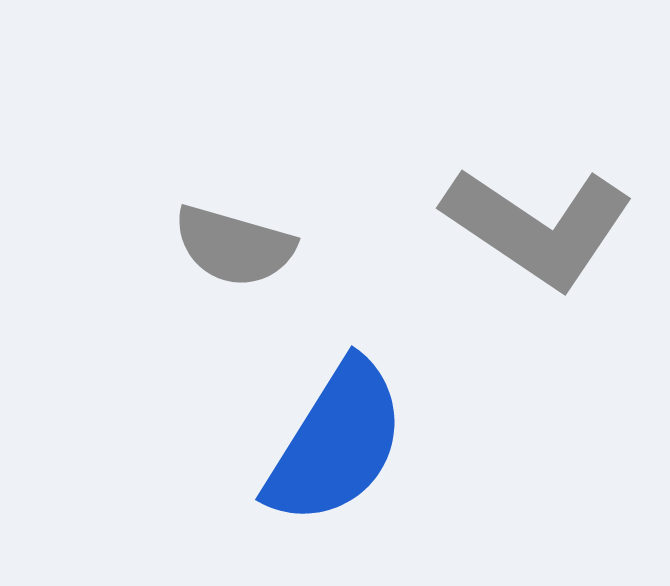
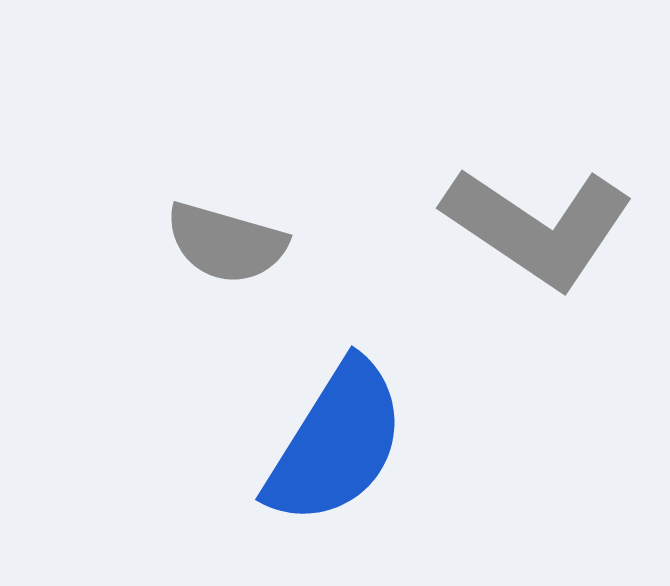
gray semicircle: moved 8 px left, 3 px up
